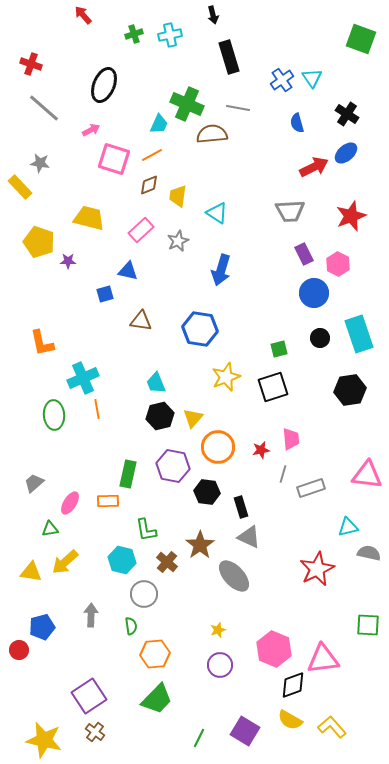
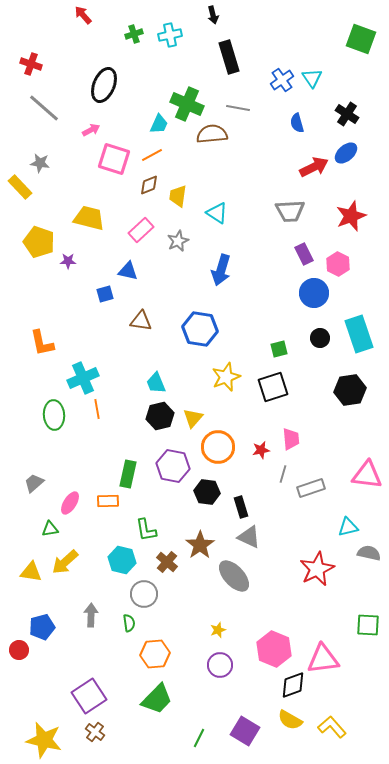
green semicircle at (131, 626): moved 2 px left, 3 px up
